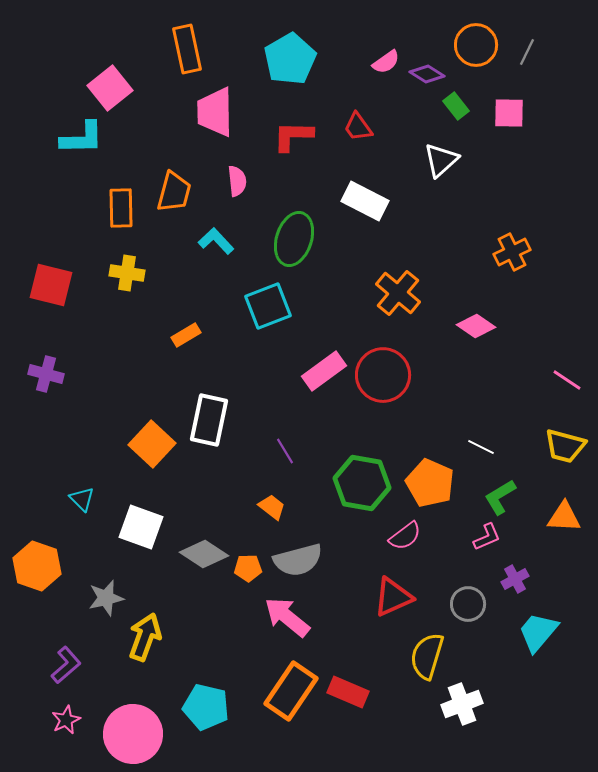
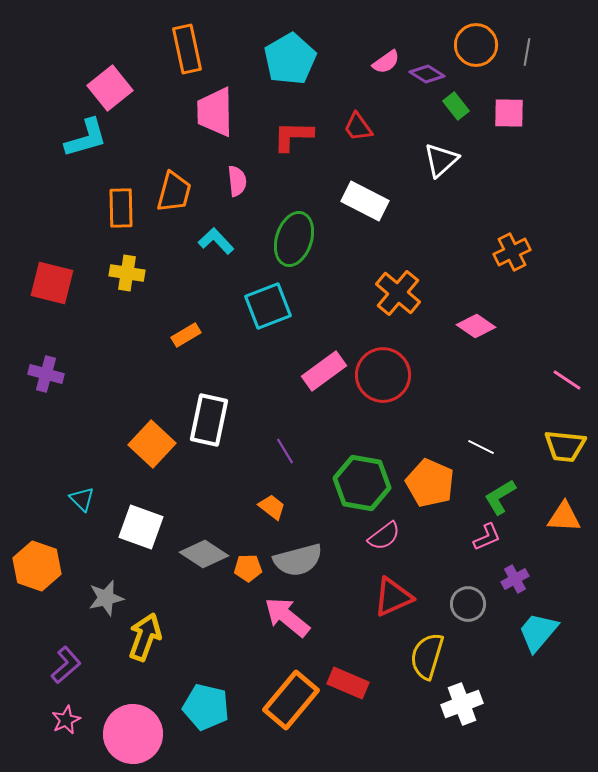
gray line at (527, 52): rotated 16 degrees counterclockwise
cyan L-shape at (82, 138): moved 4 px right; rotated 15 degrees counterclockwise
red square at (51, 285): moved 1 px right, 2 px up
yellow trapezoid at (565, 446): rotated 9 degrees counterclockwise
pink semicircle at (405, 536): moved 21 px left
orange rectangle at (291, 691): moved 9 px down; rotated 6 degrees clockwise
red rectangle at (348, 692): moved 9 px up
